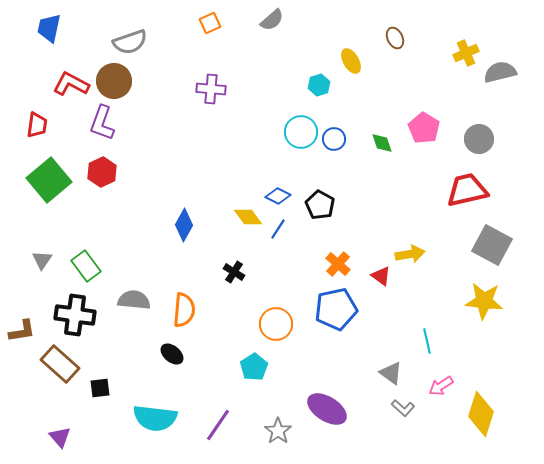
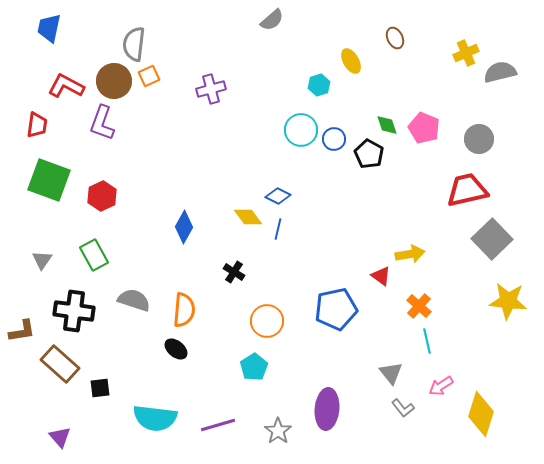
orange square at (210, 23): moved 61 px left, 53 px down
gray semicircle at (130, 42): moved 4 px right, 2 px down; rotated 116 degrees clockwise
red L-shape at (71, 84): moved 5 px left, 2 px down
purple cross at (211, 89): rotated 20 degrees counterclockwise
pink pentagon at (424, 128): rotated 8 degrees counterclockwise
cyan circle at (301, 132): moved 2 px up
green diamond at (382, 143): moved 5 px right, 18 px up
red hexagon at (102, 172): moved 24 px down
green square at (49, 180): rotated 30 degrees counterclockwise
black pentagon at (320, 205): moved 49 px right, 51 px up
blue diamond at (184, 225): moved 2 px down
blue line at (278, 229): rotated 20 degrees counterclockwise
gray square at (492, 245): moved 6 px up; rotated 18 degrees clockwise
orange cross at (338, 264): moved 81 px right, 42 px down
green rectangle at (86, 266): moved 8 px right, 11 px up; rotated 8 degrees clockwise
gray semicircle at (134, 300): rotated 12 degrees clockwise
yellow star at (484, 301): moved 24 px right
black cross at (75, 315): moved 1 px left, 4 px up
orange circle at (276, 324): moved 9 px left, 3 px up
black ellipse at (172, 354): moved 4 px right, 5 px up
gray triangle at (391, 373): rotated 15 degrees clockwise
gray L-shape at (403, 408): rotated 10 degrees clockwise
purple ellipse at (327, 409): rotated 63 degrees clockwise
purple line at (218, 425): rotated 40 degrees clockwise
